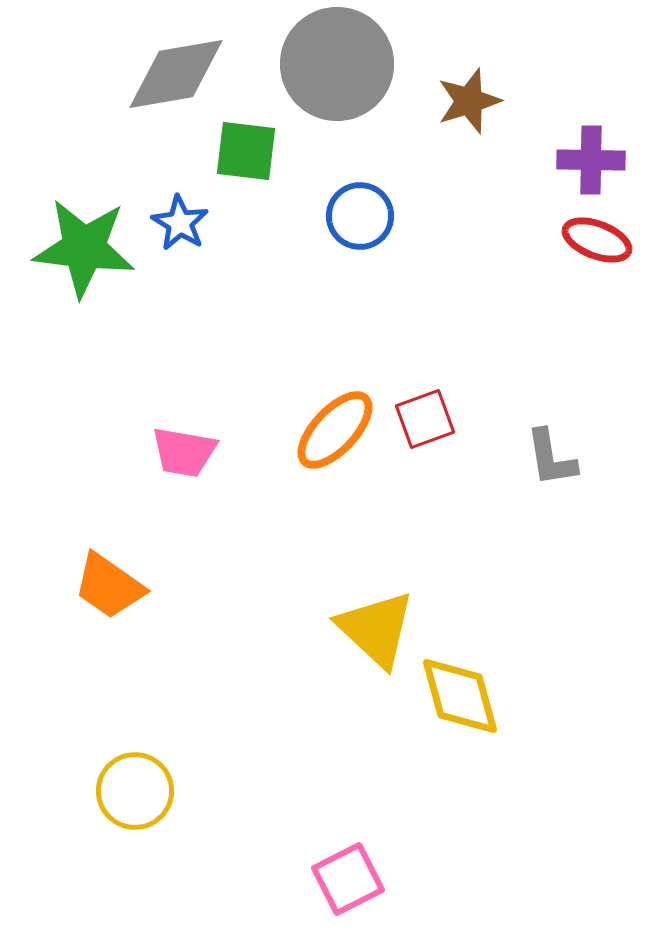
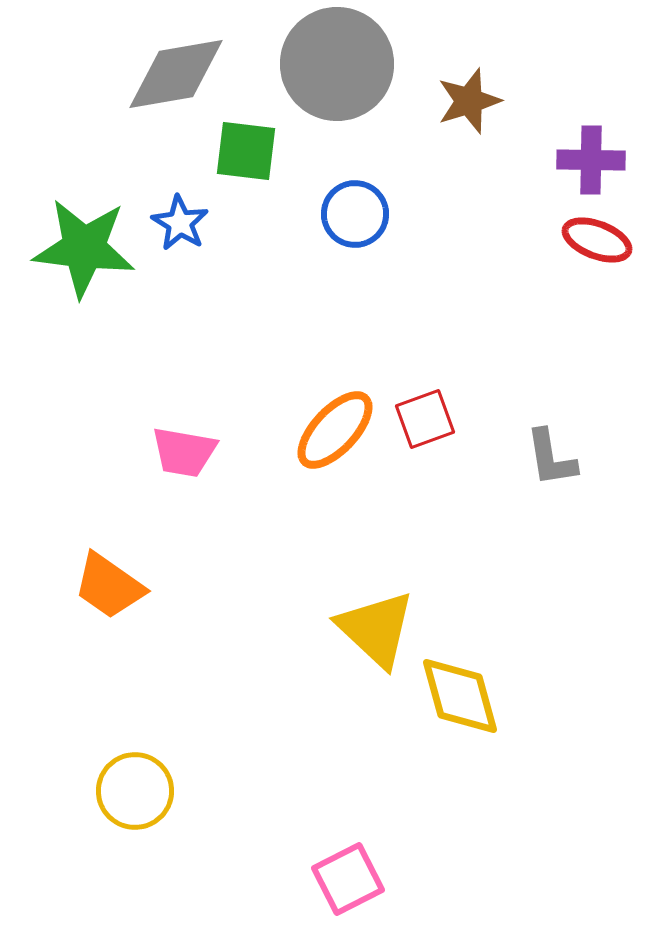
blue circle: moved 5 px left, 2 px up
